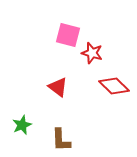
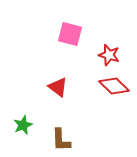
pink square: moved 2 px right, 1 px up
red star: moved 17 px right, 2 px down
green star: moved 1 px right
